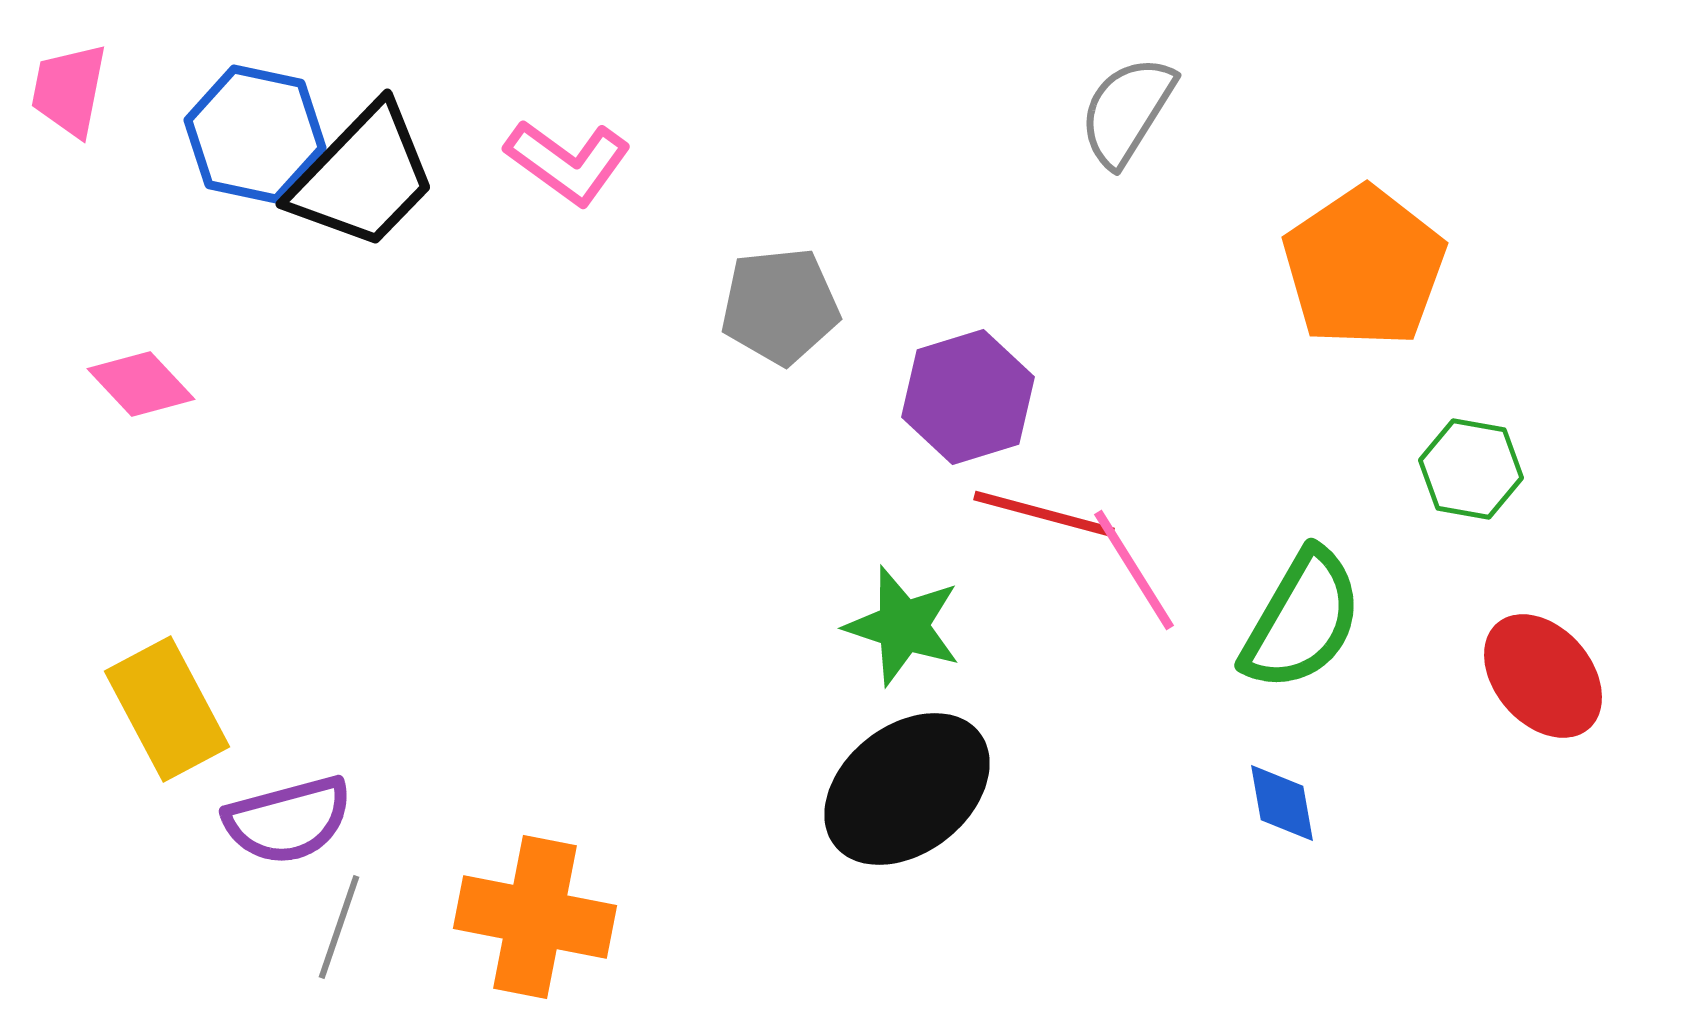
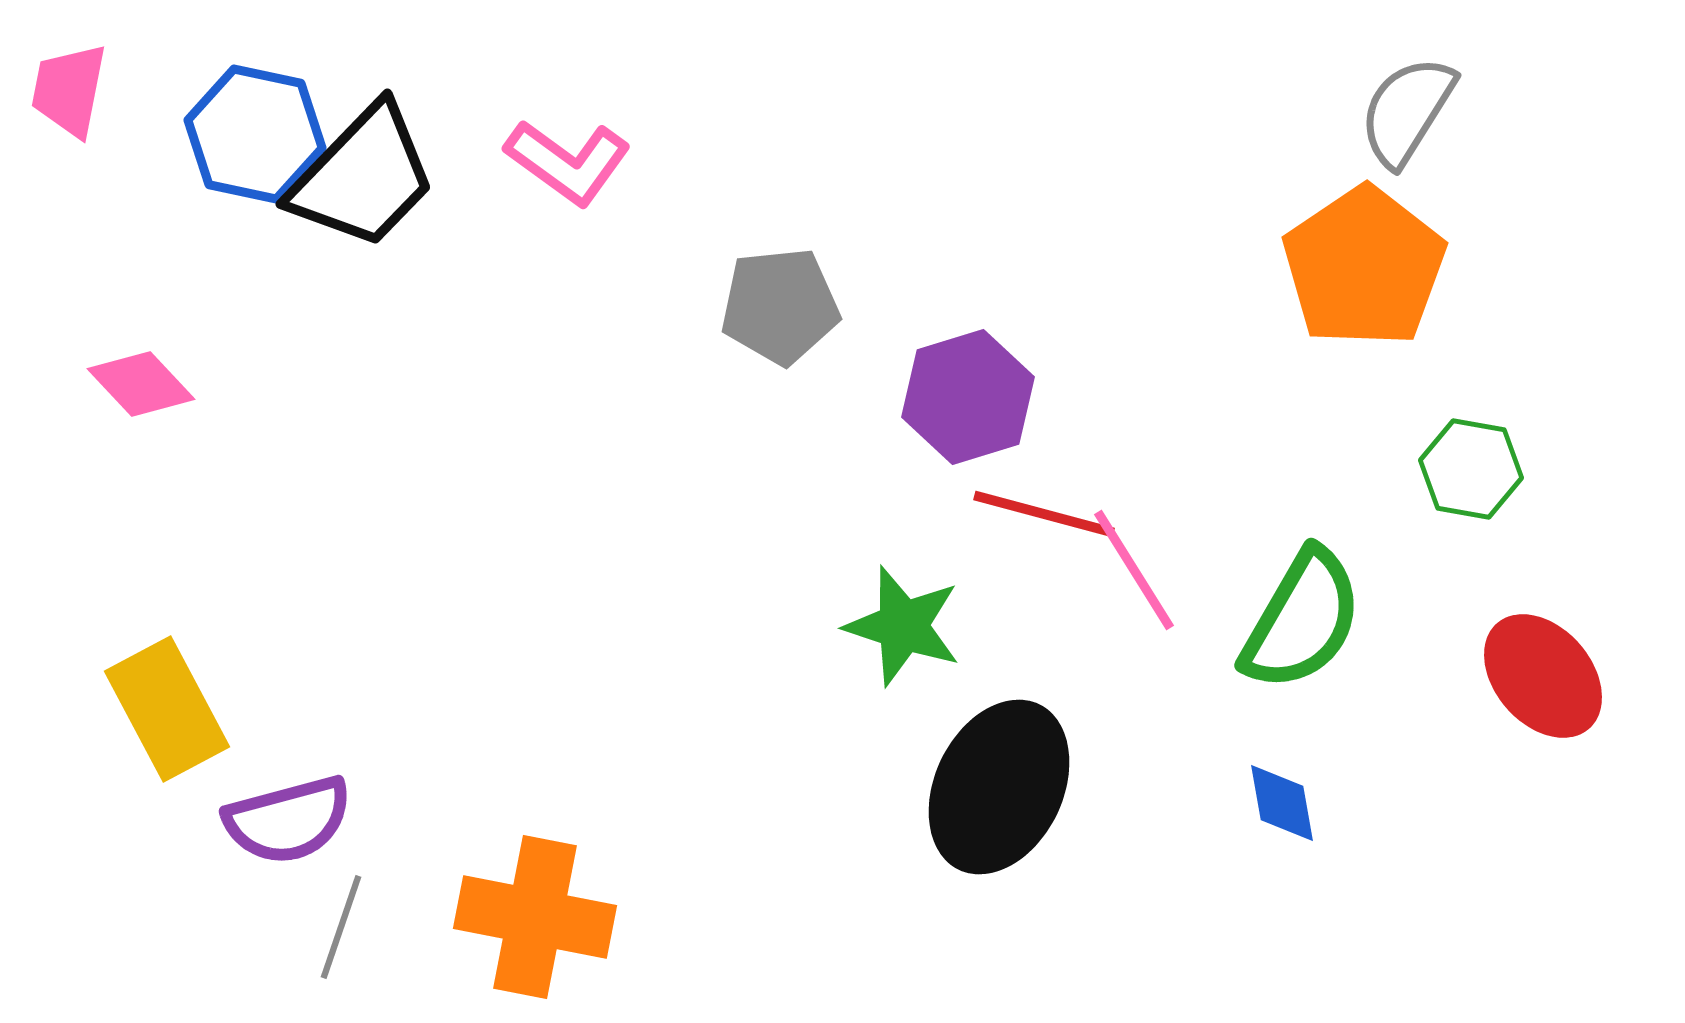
gray semicircle: moved 280 px right
black ellipse: moved 92 px right, 2 px up; rotated 26 degrees counterclockwise
gray line: moved 2 px right
